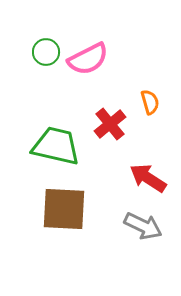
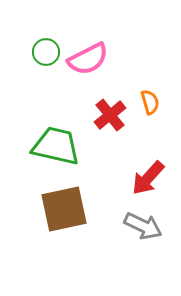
red cross: moved 9 px up
red arrow: rotated 81 degrees counterclockwise
brown square: rotated 15 degrees counterclockwise
